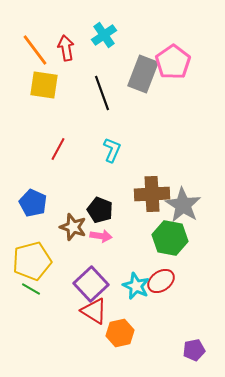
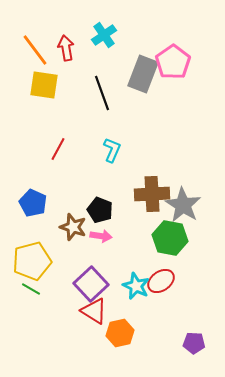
purple pentagon: moved 7 px up; rotated 15 degrees clockwise
